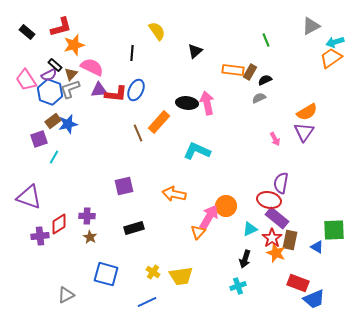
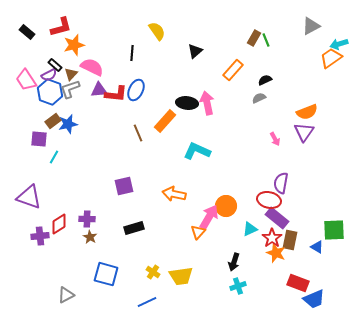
cyan arrow at (335, 42): moved 4 px right, 2 px down
orange rectangle at (233, 70): rotated 55 degrees counterclockwise
brown rectangle at (250, 72): moved 4 px right, 34 px up
orange semicircle at (307, 112): rotated 10 degrees clockwise
orange rectangle at (159, 122): moved 6 px right, 1 px up
purple square at (39, 139): rotated 24 degrees clockwise
purple cross at (87, 216): moved 3 px down
black arrow at (245, 259): moved 11 px left, 3 px down
